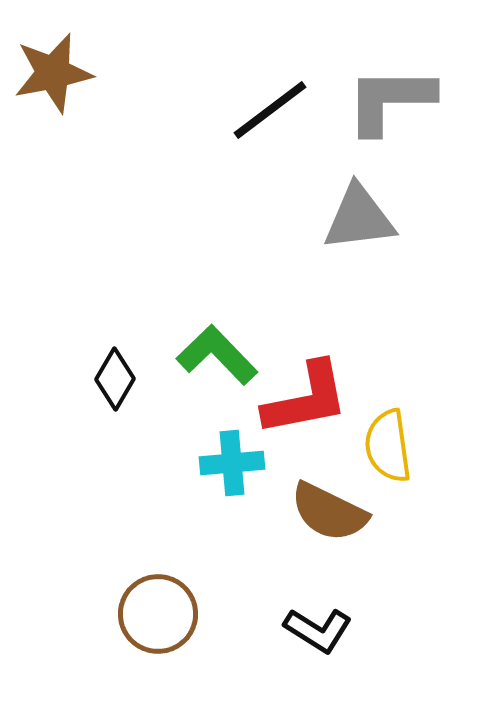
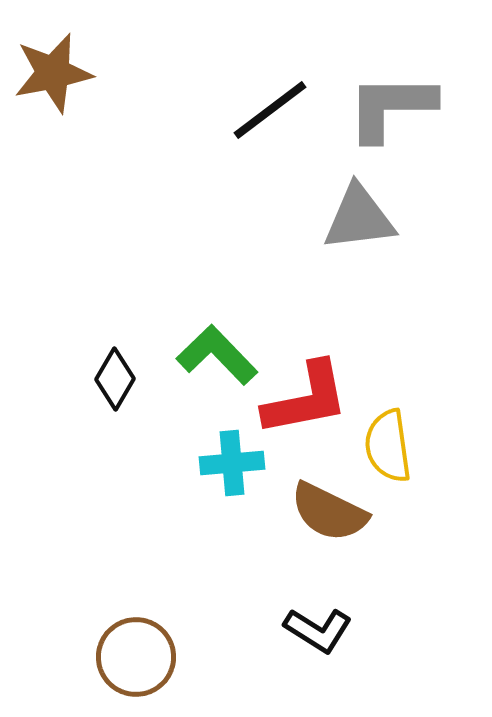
gray L-shape: moved 1 px right, 7 px down
brown circle: moved 22 px left, 43 px down
